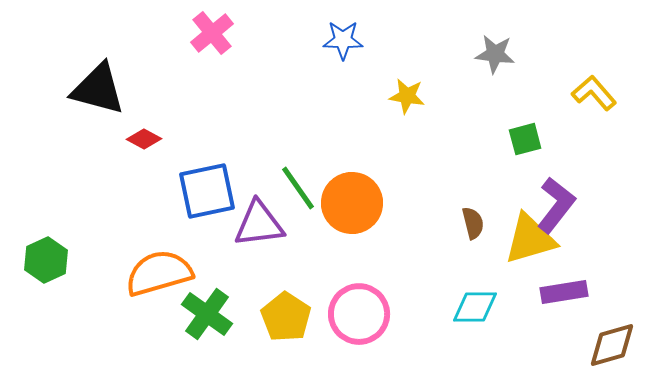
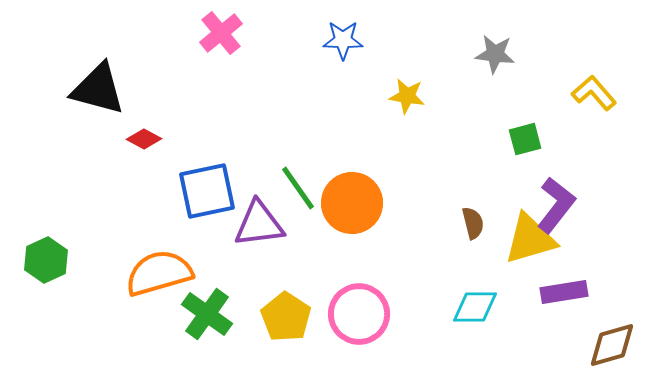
pink cross: moved 9 px right
